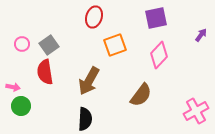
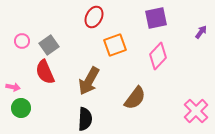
red ellipse: rotated 10 degrees clockwise
purple arrow: moved 3 px up
pink circle: moved 3 px up
pink diamond: moved 1 px left, 1 px down
red semicircle: rotated 15 degrees counterclockwise
brown semicircle: moved 6 px left, 3 px down
green circle: moved 2 px down
pink cross: rotated 15 degrees counterclockwise
